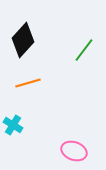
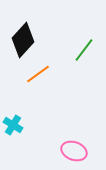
orange line: moved 10 px right, 9 px up; rotated 20 degrees counterclockwise
